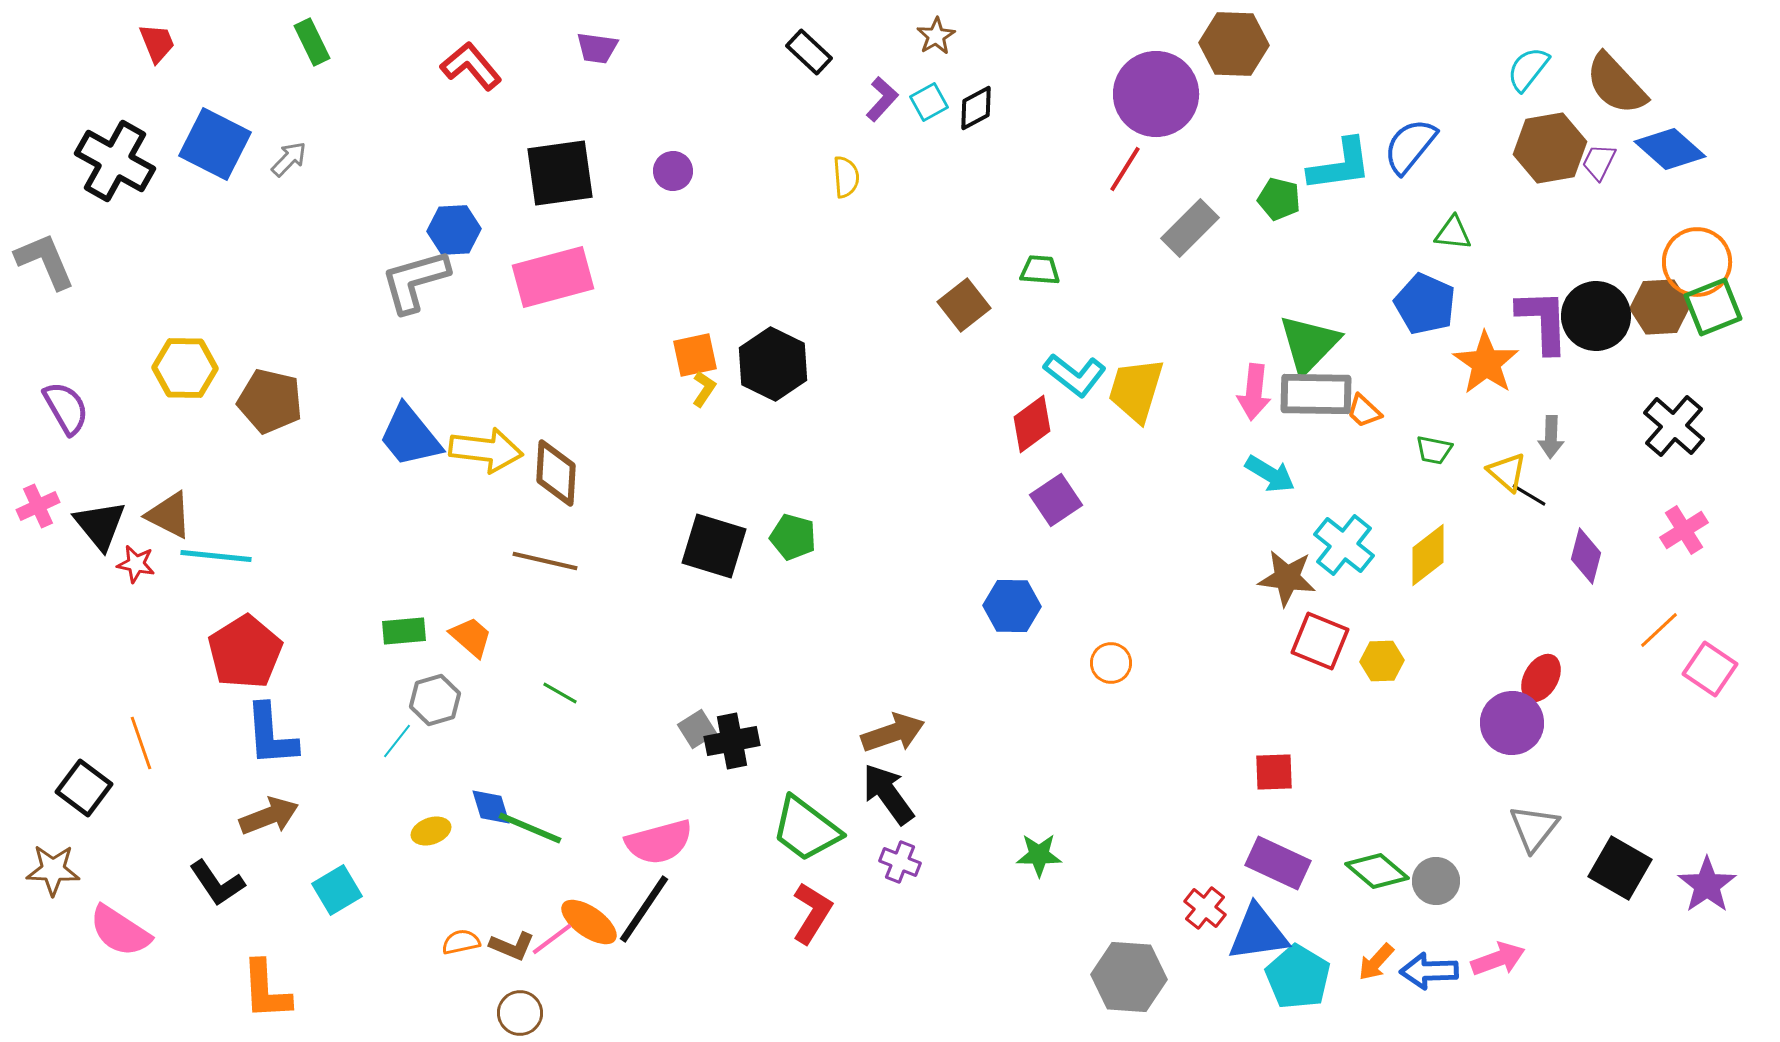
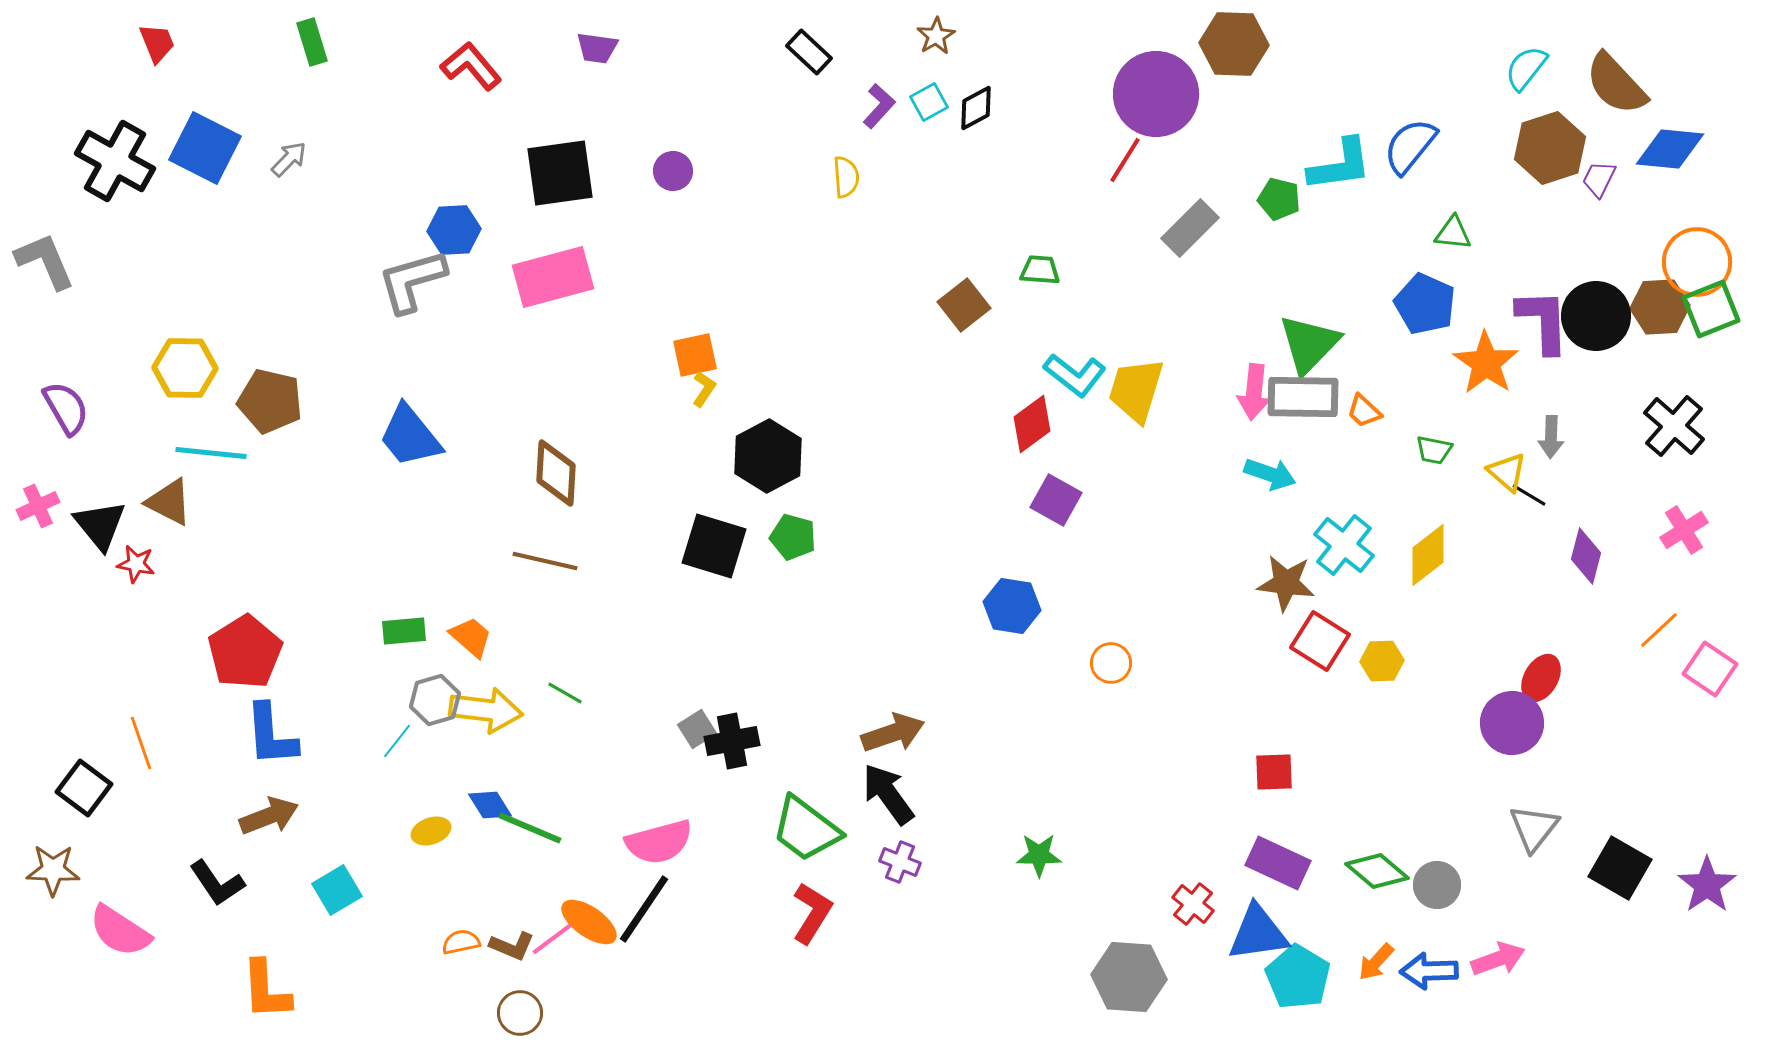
green rectangle at (312, 42): rotated 9 degrees clockwise
cyan semicircle at (1528, 69): moved 2 px left, 1 px up
purple L-shape at (882, 99): moved 3 px left, 7 px down
blue square at (215, 144): moved 10 px left, 4 px down
brown hexagon at (1550, 148): rotated 8 degrees counterclockwise
blue diamond at (1670, 149): rotated 36 degrees counterclockwise
purple trapezoid at (1599, 162): moved 17 px down
red line at (1125, 169): moved 9 px up
gray L-shape at (415, 281): moved 3 px left
green square at (1713, 307): moved 2 px left, 2 px down
black hexagon at (773, 364): moved 5 px left, 92 px down; rotated 6 degrees clockwise
gray rectangle at (1316, 394): moved 13 px left, 3 px down
yellow arrow at (486, 450): moved 260 px down
cyan arrow at (1270, 474): rotated 12 degrees counterclockwise
purple square at (1056, 500): rotated 27 degrees counterclockwise
brown triangle at (169, 515): moved 13 px up
cyan line at (216, 556): moved 5 px left, 103 px up
brown star at (1287, 578): moved 1 px left, 5 px down
blue hexagon at (1012, 606): rotated 8 degrees clockwise
red square at (1320, 641): rotated 10 degrees clockwise
green line at (560, 693): moved 5 px right
blue diamond at (491, 807): moved 1 px left, 2 px up; rotated 15 degrees counterclockwise
gray circle at (1436, 881): moved 1 px right, 4 px down
red cross at (1205, 908): moved 12 px left, 4 px up
